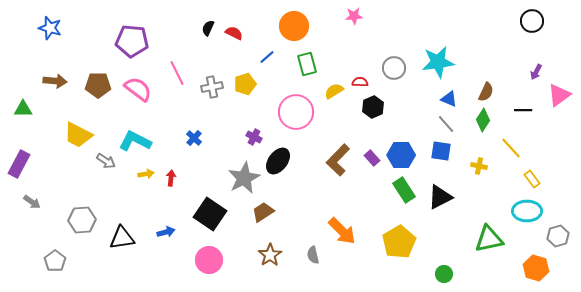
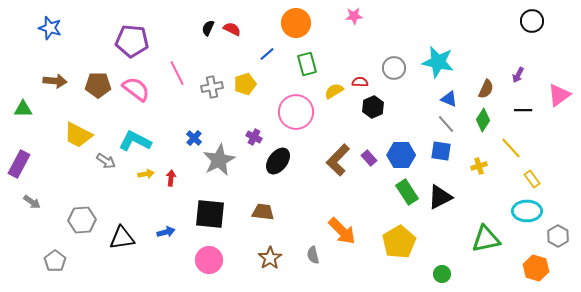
orange circle at (294, 26): moved 2 px right, 3 px up
red semicircle at (234, 33): moved 2 px left, 4 px up
blue line at (267, 57): moved 3 px up
cyan star at (438, 62): rotated 20 degrees clockwise
purple arrow at (536, 72): moved 18 px left, 3 px down
pink semicircle at (138, 89): moved 2 px left
brown semicircle at (486, 92): moved 3 px up
purple rectangle at (372, 158): moved 3 px left
yellow cross at (479, 166): rotated 28 degrees counterclockwise
gray star at (244, 178): moved 25 px left, 18 px up
green rectangle at (404, 190): moved 3 px right, 2 px down
brown trapezoid at (263, 212): rotated 40 degrees clockwise
black square at (210, 214): rotated 28 degrees counterclockwise
gray hexagon at (558, 236): rotated 15 degrees counterclockwise
green triangle at (489, 239): moved 3 px left
brown star at (270, 255): moved 3 px down
green circle at (444, 274): moved 2 px left
